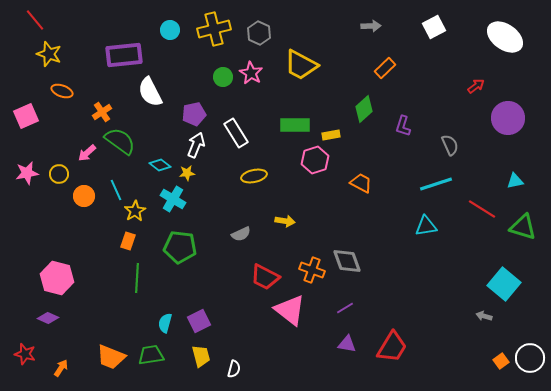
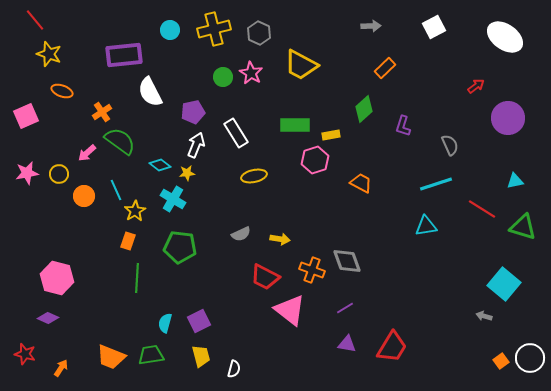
purple pentagon at (194, 114): moved 1 px left, 2 px up
yellow arrow at (285, 221): moved 5 px left, 18 px down
